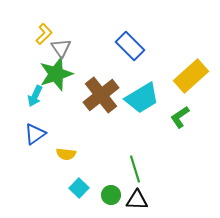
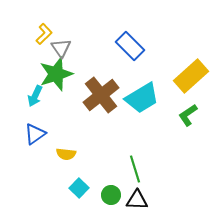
green L-shape: moved 8 px right, 2 px up
